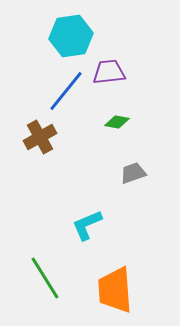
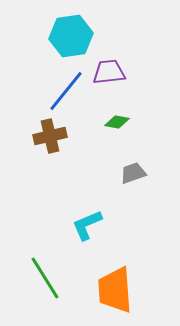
brown cross: moved 10 px right, 1 px up; rotated 16 degrees clockwise
